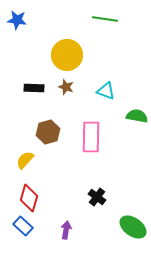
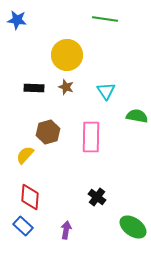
cyan triangle: rotated 36 degrees clockwise
yellow semicircle: moved 5 px up
red diamond: moved 1 px right, 1 px up; rotated 12 degrees counterclockwise
